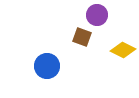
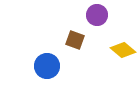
brown square: moved 7 px left, 3 px down
yellow diamond: rotated 15 degrees clockwise
